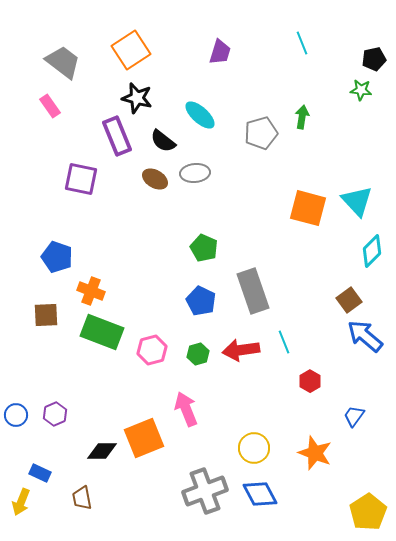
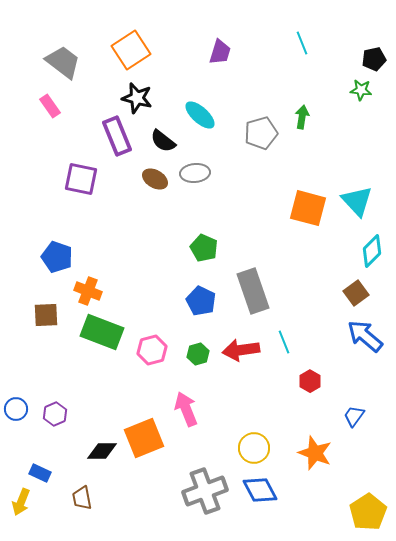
orange cross at (91, 291): moved 3 px left
brown square at (349, 300): moved 7 px right, 7 px up
blue circle at (16, 415): moved 6 px up
blue diamond at (260, 494): moved 4 px up
